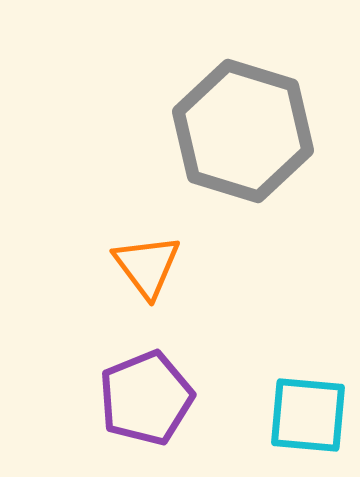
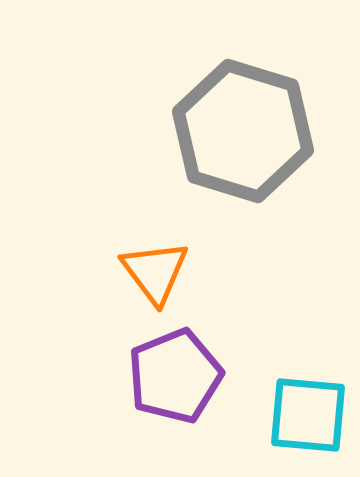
orange triangle: moved 8 px right, 6 px down
purple pentagon: moved 29 px right, 22 px up
